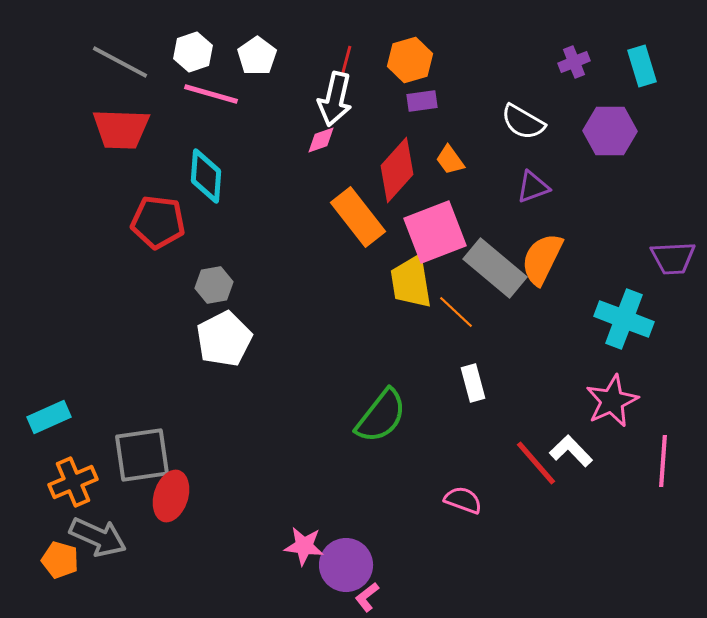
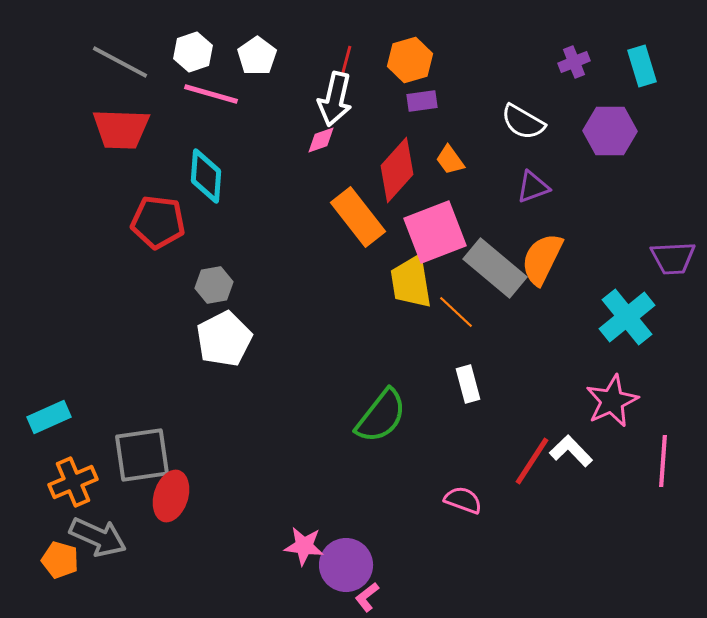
cyan cross at (624, 319): moved 3 px right, 2 px up; rotated 30 degrees clockwise
white rectangle at (473, 383): moved 5 px left, 1 px down
red line at (536, 463): moved 4 px left, 2 px up; rotated 74 degrees clockwise
